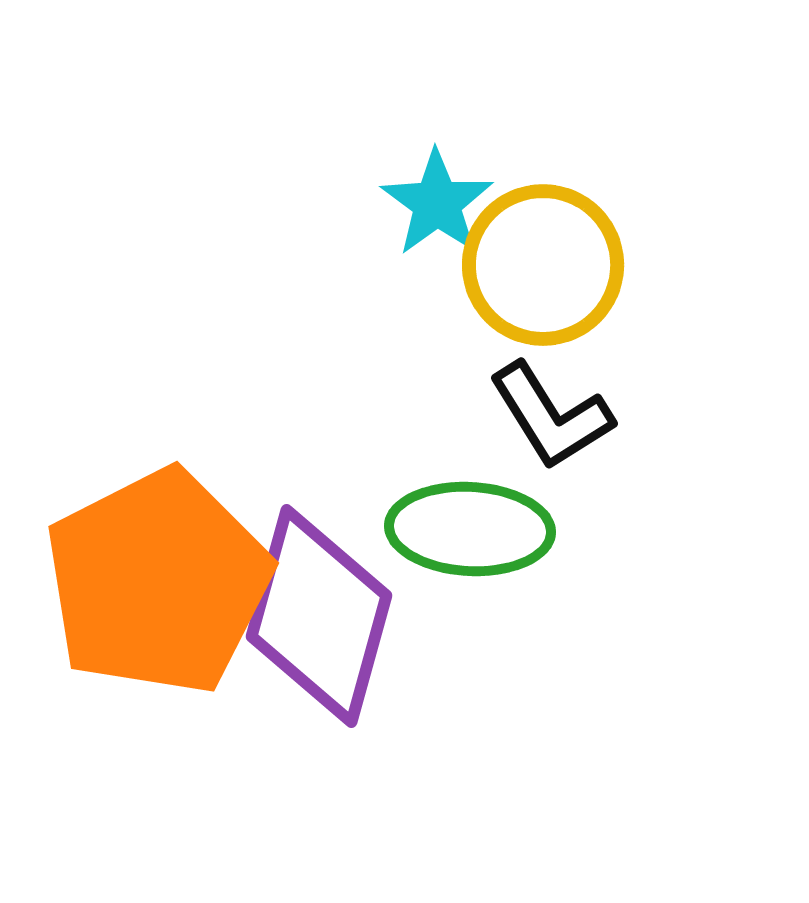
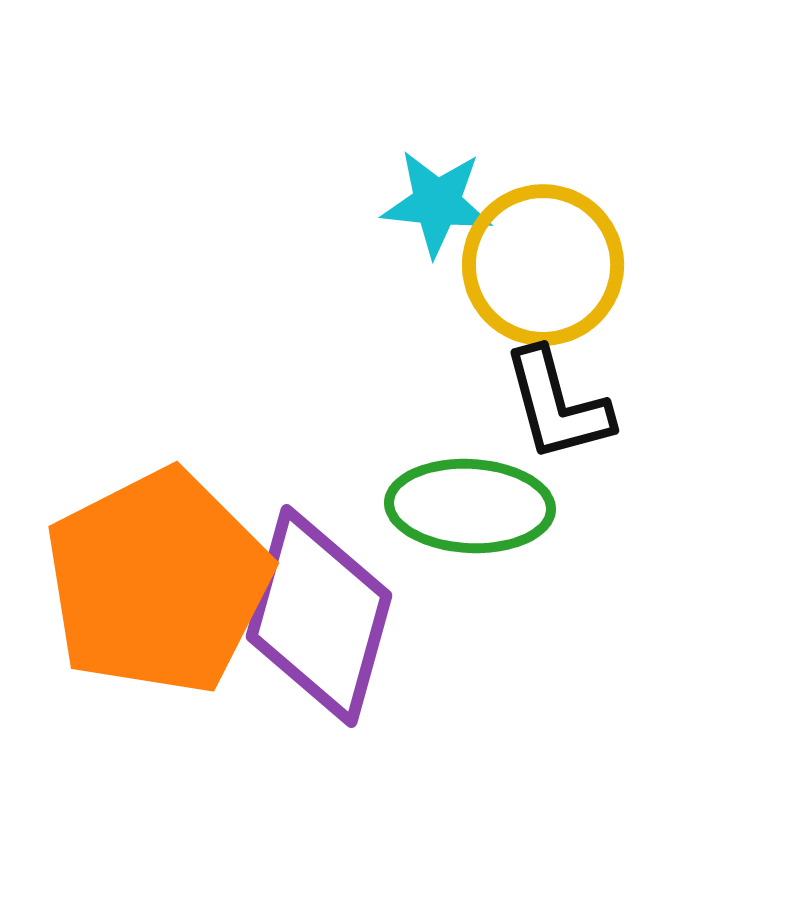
cyan star: rotated 30 degrees counterclockwise
black L-shape: moved 6 px right, 11 px up; rotated 17 degrees clockwise
green ellipse: moved 23 px up
